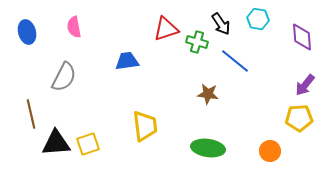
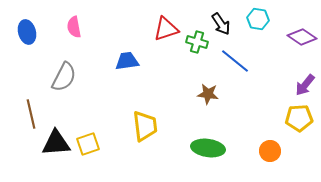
purple diamond: rotated 52 degrees counterclockwise
